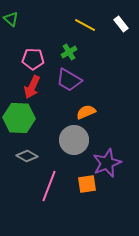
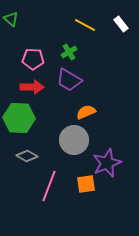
red arrow: rotated 115 degrees counterclockwise
orange square: moved 1 px left
